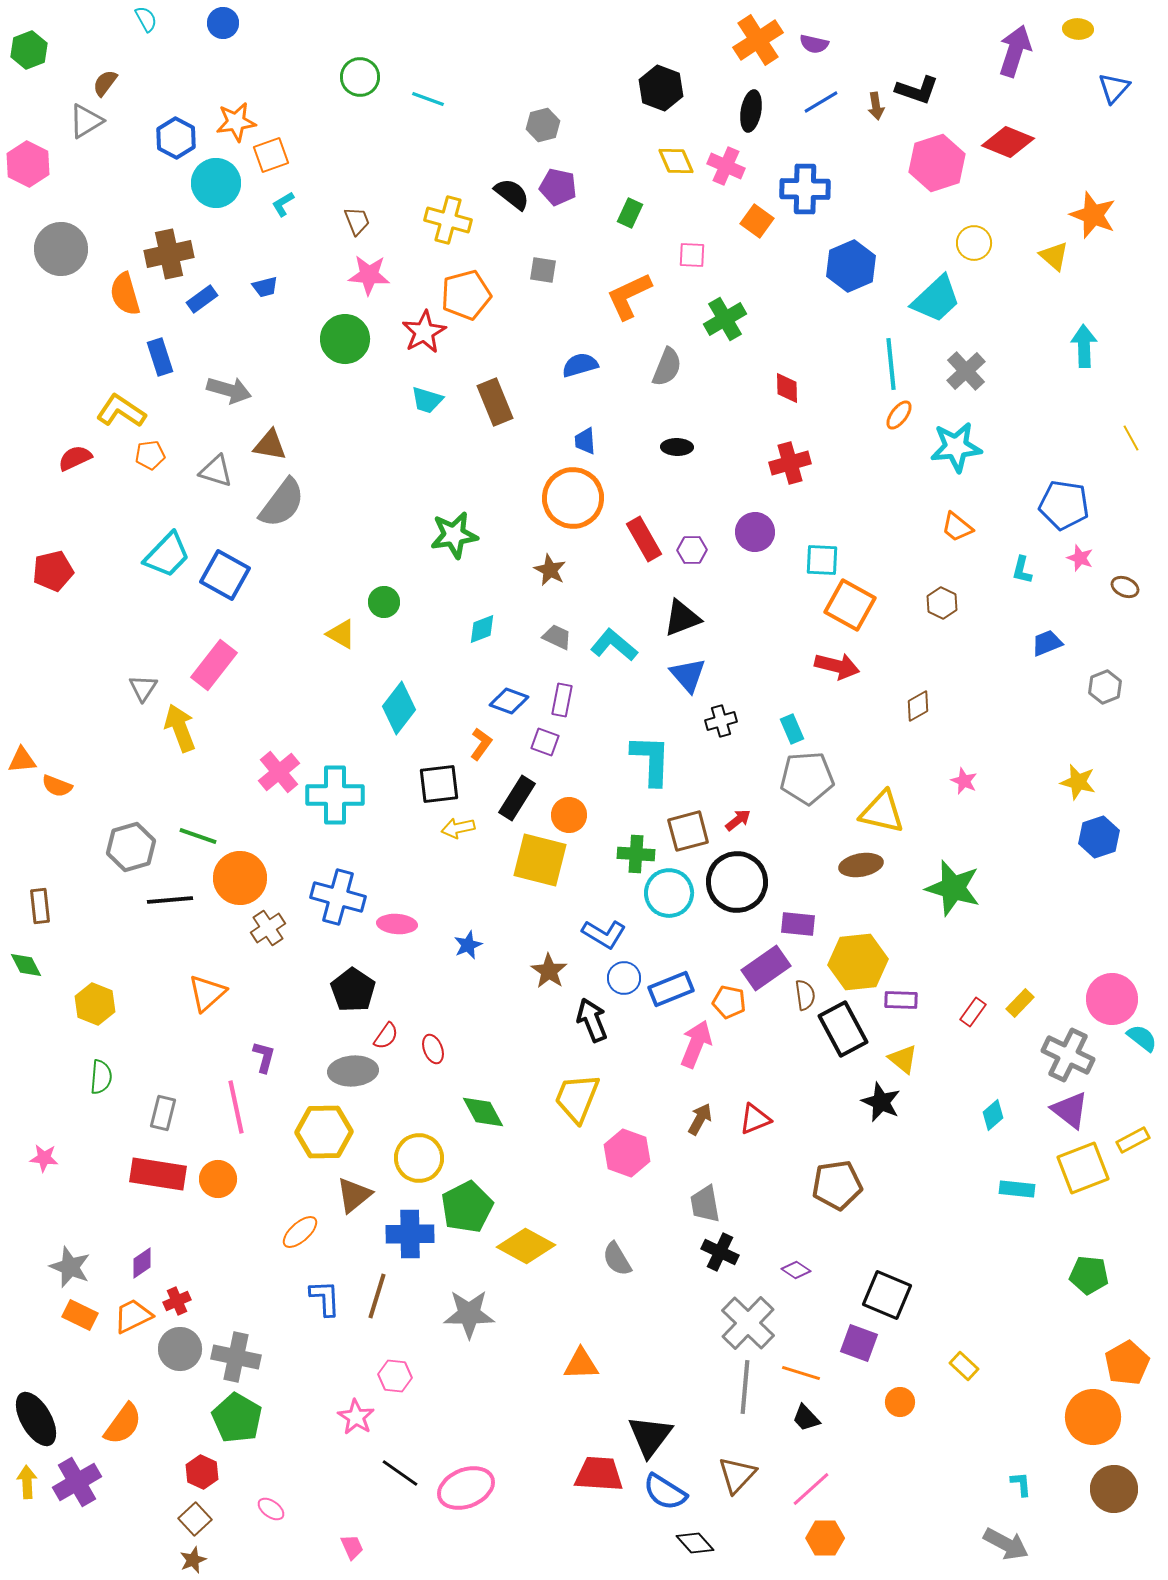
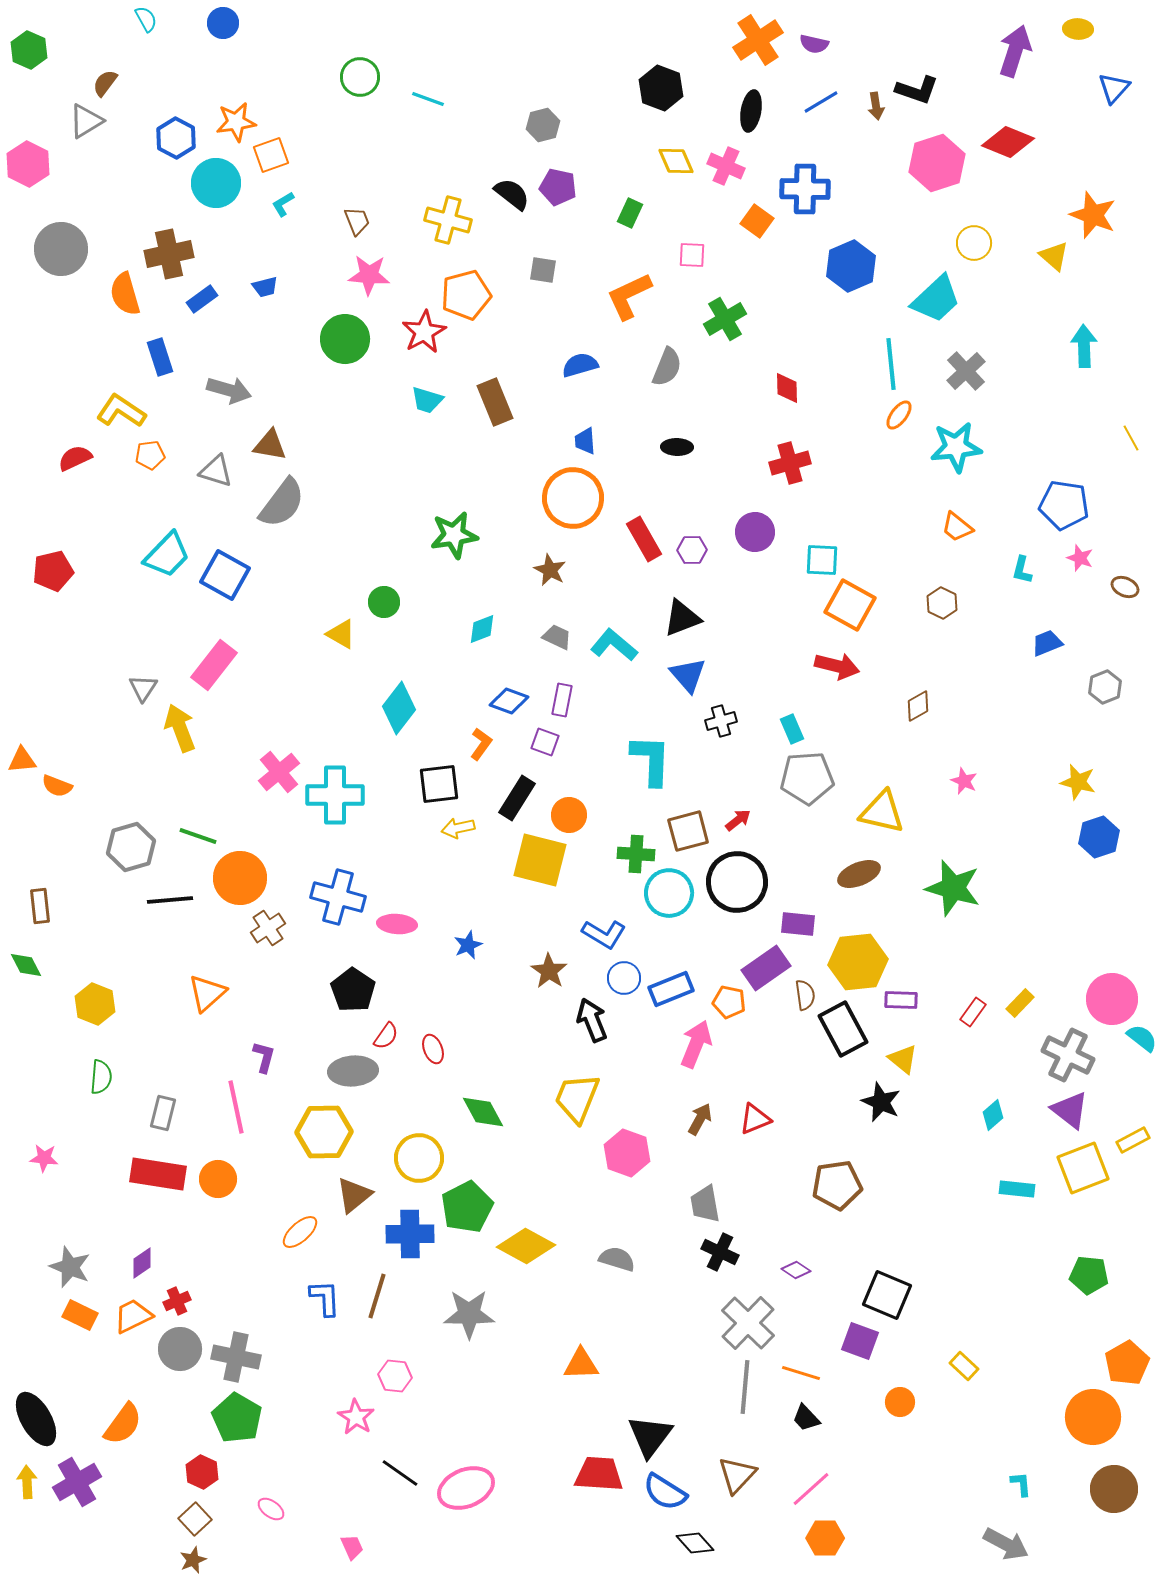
green hexagon at (29, 50): rotated 15 degrees counterclockwise
brown ellipse at (861, 865): moved 2 px left, 9 px down; rotated 12 degrees counterclockwise
gray semicircle at (617, 1259): rotated 138 degrees clockwise
purple square at (859, 1343): moved 1 px right, 2 px up
